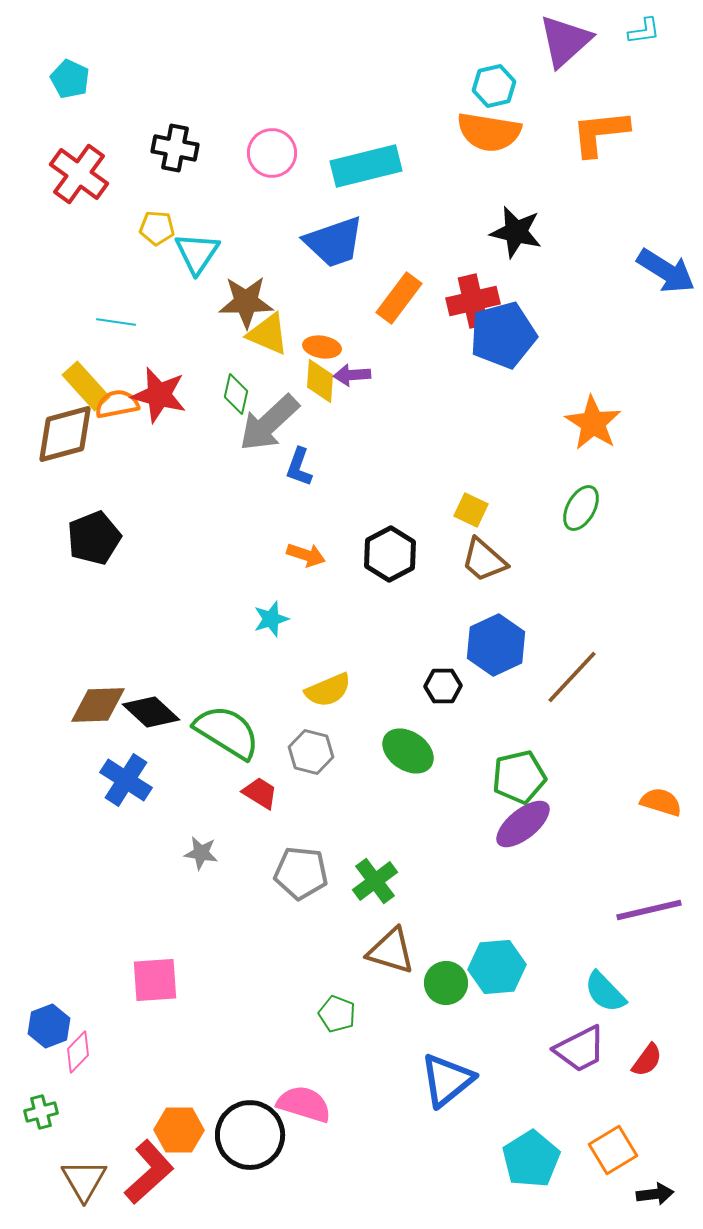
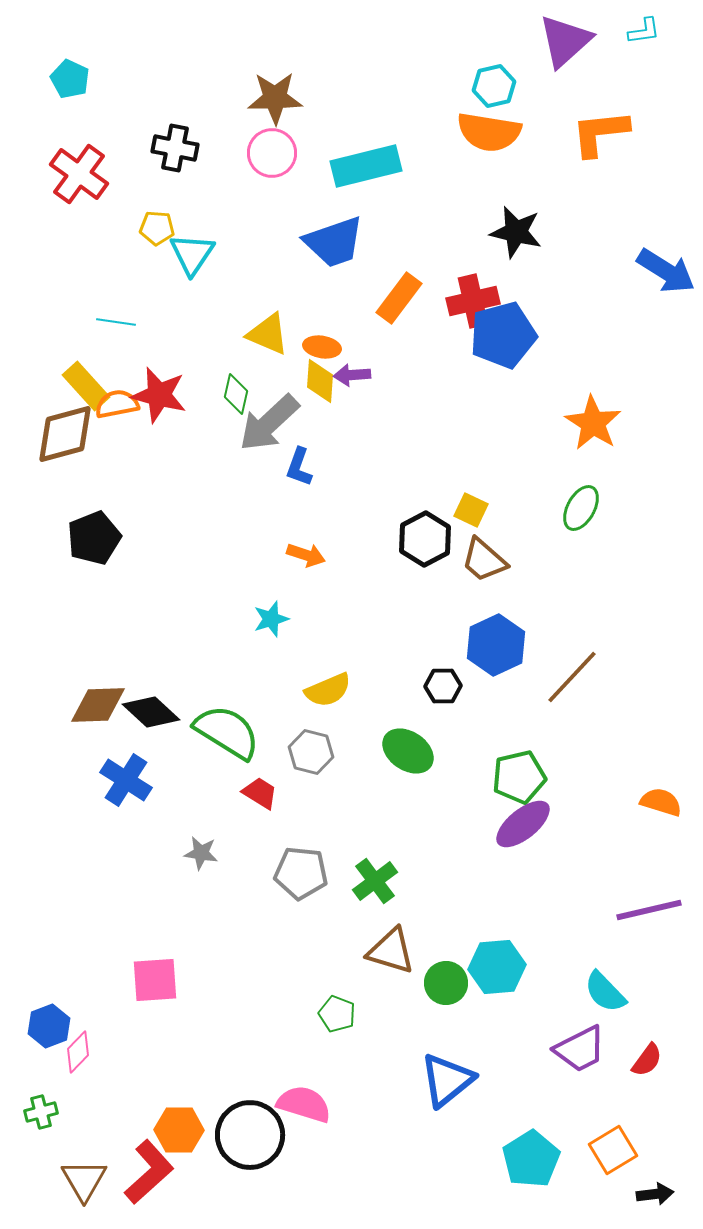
cyan triangle at (197, 253): moved 5 px left, 1 px down
brown star at (246, 302): moved 29 px right, 204 px up
black hexagon at (390, 554): moved 35 px right, 15 px up
